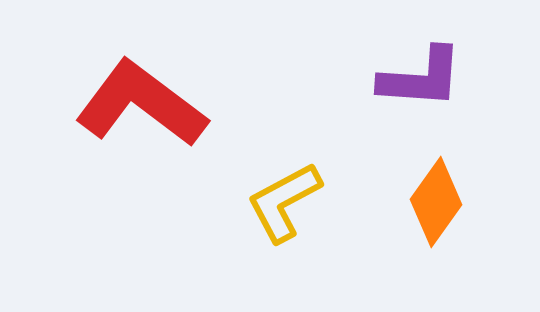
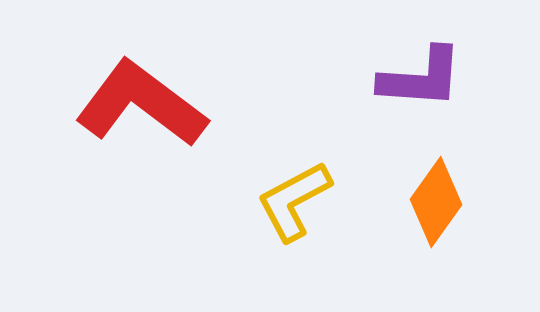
yellow L-shape: moved 10 px right, 1 px up
